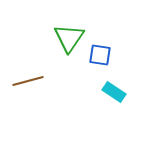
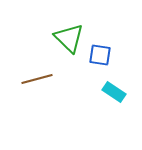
green triangle: rotated 20 degrees counterclockwise
brown line: moved 9 px right, 2 px up
